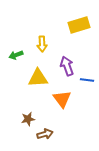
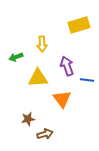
green arrow: moved 2 px down
